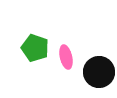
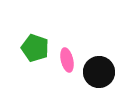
pink ellipse: moved 1 px right, 3 px down
